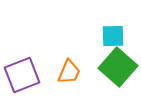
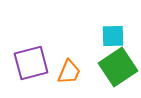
green square: rotated 15 degrees clockwise
purple square: moved 9 px right, 12 px up; rotated 6 degrees clockwise
